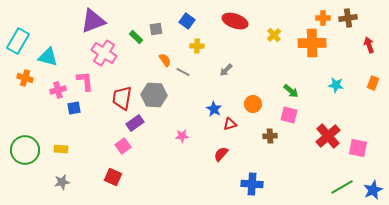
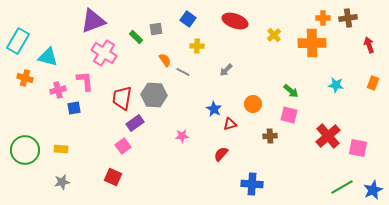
blue square at (187, 21): moved 1 px right, 2 px up
